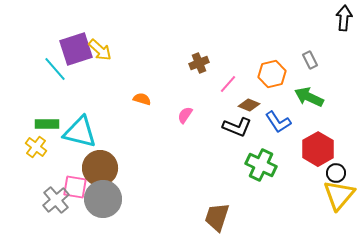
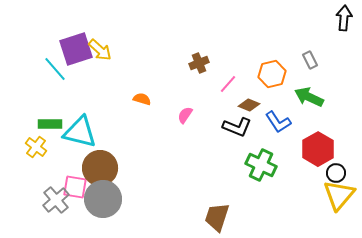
green rectangle: moved 3 px right
